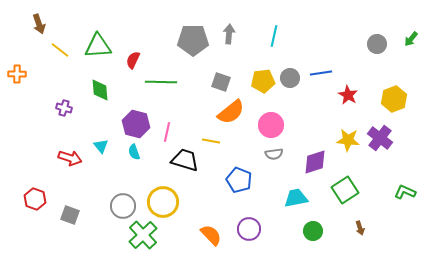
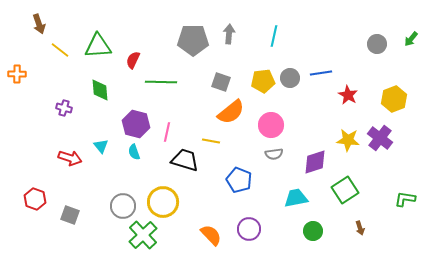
green L-shape at (405, 192): moved 7 px down; rotated 15 degrees counterclockwise
